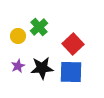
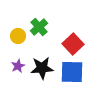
blue square: moved 1 px right
